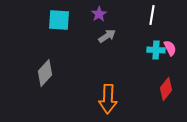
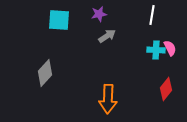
purple star: rotated 21 degrees clockwise
